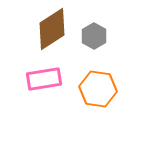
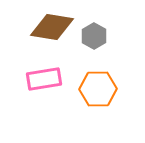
brown diamond: moved 2 px up; rotated 42 degrees clockwise
orange hexagon: rotated 9 degrees counterclockwise
